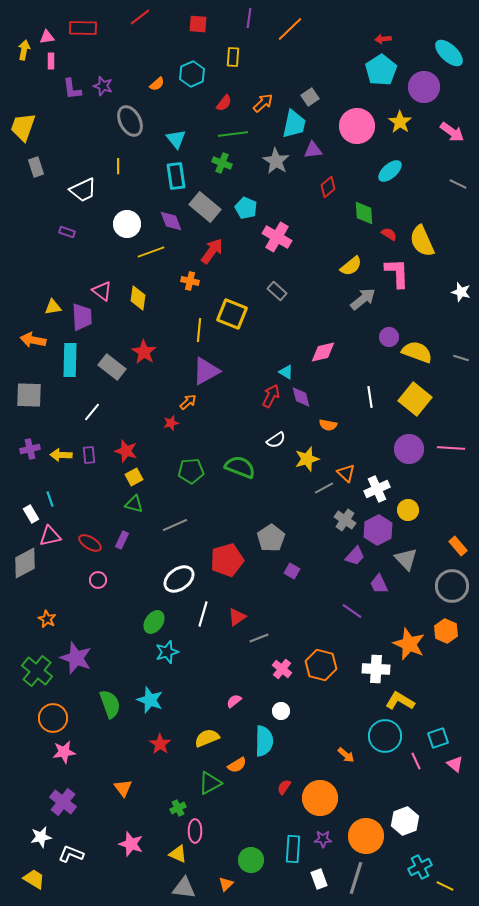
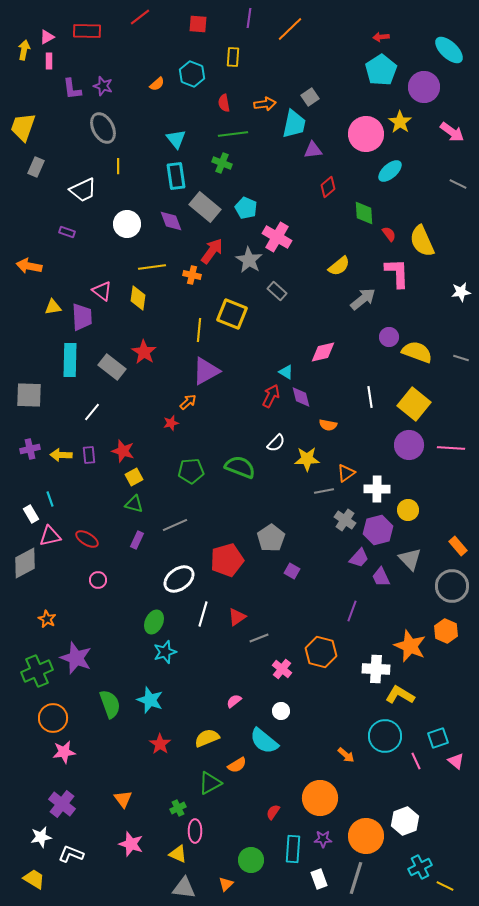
red rectangle at (83, 28): moved 4 px right, 3 px down
pink triangle at (47, 37): rotated 21 degrees counterclockwise
red arrow at (383, 39): moved 2 px left, 2 px up
cyan ellipse at (449, 53): moved 3 px up
pink rectangle at (51, 61): moved 2 px left
cyan hexagon at (192, 74): rotated 15 degrees counterclockwise
red semicircle at (224, 103): rotated 132 degrees clockwise
orange arrow at (263, 103): moved 2 px right, 1 px down; rotated 35 degrees clockwise
gray ellipse at (130, 121): moved 27 px left, 7 px down
pink circle at (357, 126): moved 9 px right, 8 px down
gray star at (276, 161): moved 27 px left, 99 px down
gray rectangle at (36, 167): rotated 42 degrees clockwise
red semicircle at (389, 234): rotated 21 degrees clockwise
yellow line at (151, 252): moved 1 px right, 15 px down; rotated 12 degrees clockwise
yellow semicircle at (351, 266): moved 12 px left
orange cross at (190, 281): moved 2 px right, 6 px up
white star at (461, 292): rotated 24 degrees counterclockwise
orange arrow at (33, 340): moved 4 px left, 74 px up
yellow square at (415, 399): moved 1 px left, 5 px down
white semicircle at (276, 440): moved 3 px down; rotated 12 degrees counterclockwise
purple circle at (409, 449): moved 4 px up
red star at (126, 451): moved 3 px left
yellow star at (307, 459): rotated 15 degrees clockwise
orange triangle at (346, 473): rotated 42 degrees clockwise
gray line at (324, 488): moved 3 px down; rotated 18 degrees clockwise
white cross at (377, 489): rotated 25 degrees clockwise
purple hexagon at (378, 530): rotated 12 degrees clockwise
purple rectangle at (122, 540): moved 15 px right
red ellipse at (90, 543): moved 3 px left, 4 px up
purple trapezoid at (355, 556): moved 4 px right, 2 px down
gray triangle at (406, 559): moved 4 px right
purple trapezoid at (379, 584): moved 2 px right, 7 px up
purple line at (352, 611): rotated 75 degrees clockwise
green ellipse at (154, 622): rotated 10 degrees counterclockwise
orange star at (409, 644): moved 1 px right, 2 px down
cyan star at (167, 652): moved 2 px left
orange hexagon at (321, 665): moved 13 px up
green cross at (37, 671): rotated 28 degrees clockwise
yellow L-shape at (400, 701): moved 6 px up
cyan semicircle at (264, 741): rotated 128 degrees clockwise
pink triangle at (455, 764): moved 1 px right, 3 px up
red semicircle at (284, 787): moved 11 px left, 25 px down
orange triangle at (123, 788): moved 11 px down
purple cross at (63, 802): moved 1 px left, 2 px down
